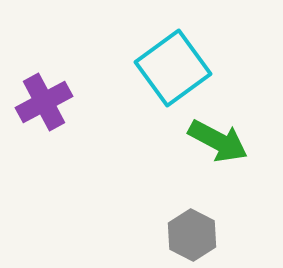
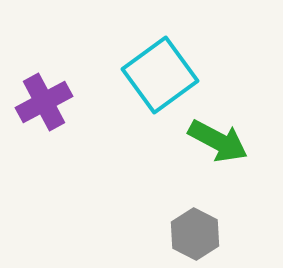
cyan square: moved 13 px left, 7 px down
gray hexagon: moved 3 px right, 1 px up
